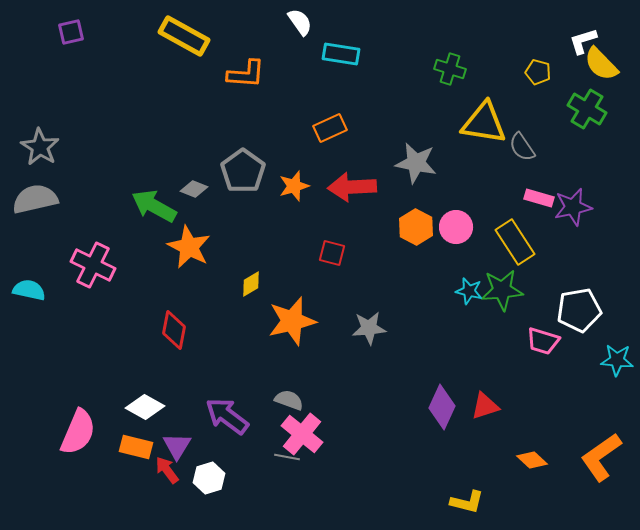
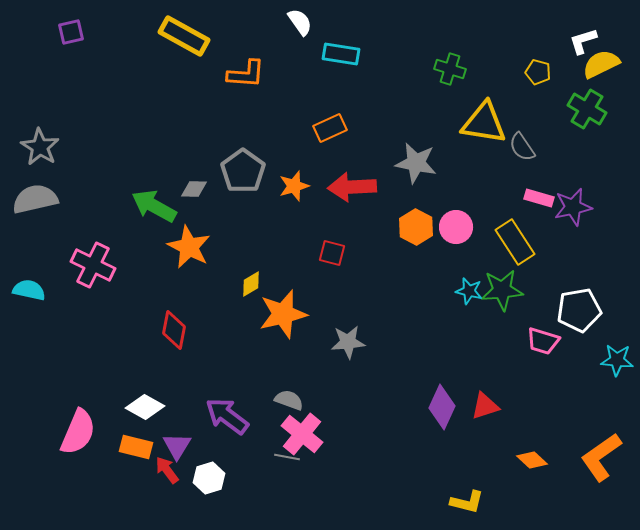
yellow semicircle at (601, 64): rotated 108 degrees clockwise
gray diamond at (194, 189): rotated 20 degrees counterclockwise
orange star at (292, 321): moved 9 px left, 7 px up
gray star at (369, 328): moved 21 px left, 14 px down
